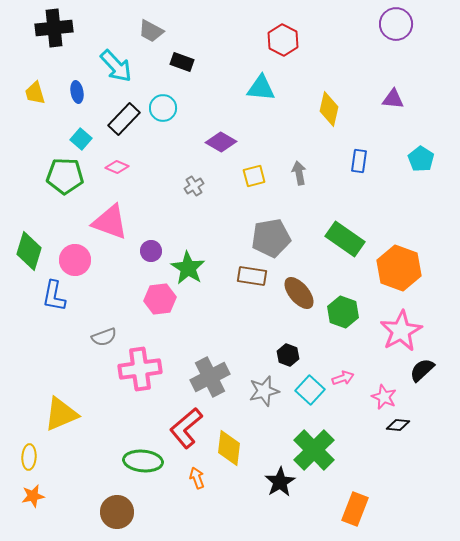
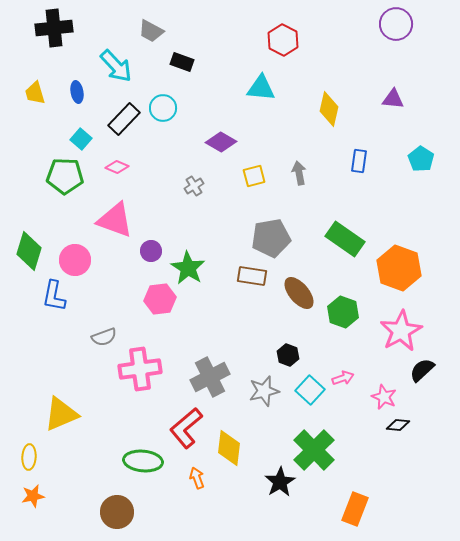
pink triangle at (110, 222): moved 5 px right, 2 px up
